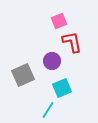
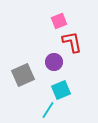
purple circle: moved 2 px right, 1 px down
cyan square: moved 1 px left, 2 px down
